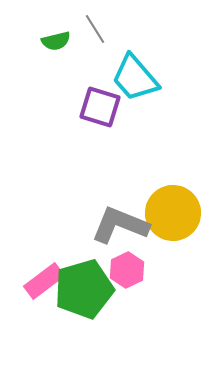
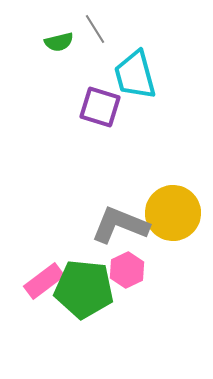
green semicircle: moved 3 px right, 1 px down
cyan trapezoid: moved 3 px up; rotated 26 degrees clockwise
green pentagon: rotated 22 degrees clockwise
